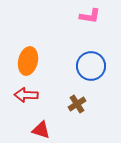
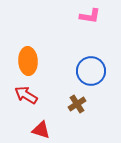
orange ellipse: rotated 16 degrees counterclockwise
blue circle: moved 5 px down
red arrow: rotated 30 degrees clockwise
